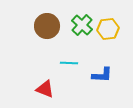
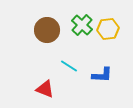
brown circle: moved 4 px down
cyan line: moved 3 px down; rotated 30 degrees clockwise
